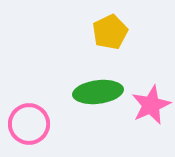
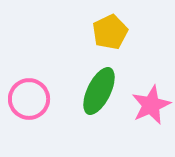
green ellipse: moved 1 px right, 1 px up; rotated 57 degrees counterclockwise
pink circle: moved 25 px up
